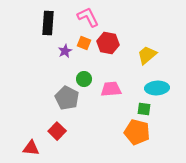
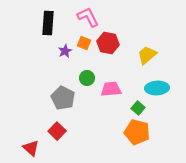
green circle: moved 3 px right, 1 px up
gray pentagon: moved 4 px left
green square: moved 6 px left, 1 px up; rotated 32 degrees clockwise
red triangle: rotated 36 degrees clockwise
